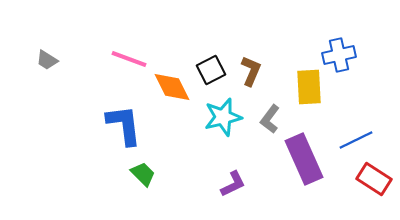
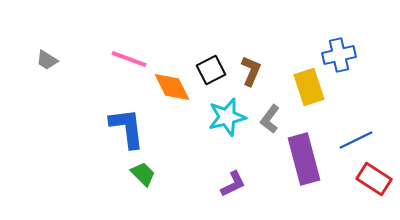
yellow rectangle: rotated 15 degrees counterclockwise
cyan star: moved 4 px right
blue L-shape: moved 3 px right, 3 px down
purple rectangle: rotated 9 degrees clockwise
